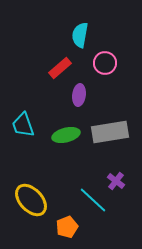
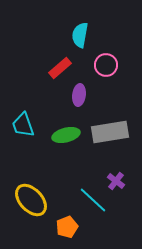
pink circle: moved 1 px right, 2 px down
